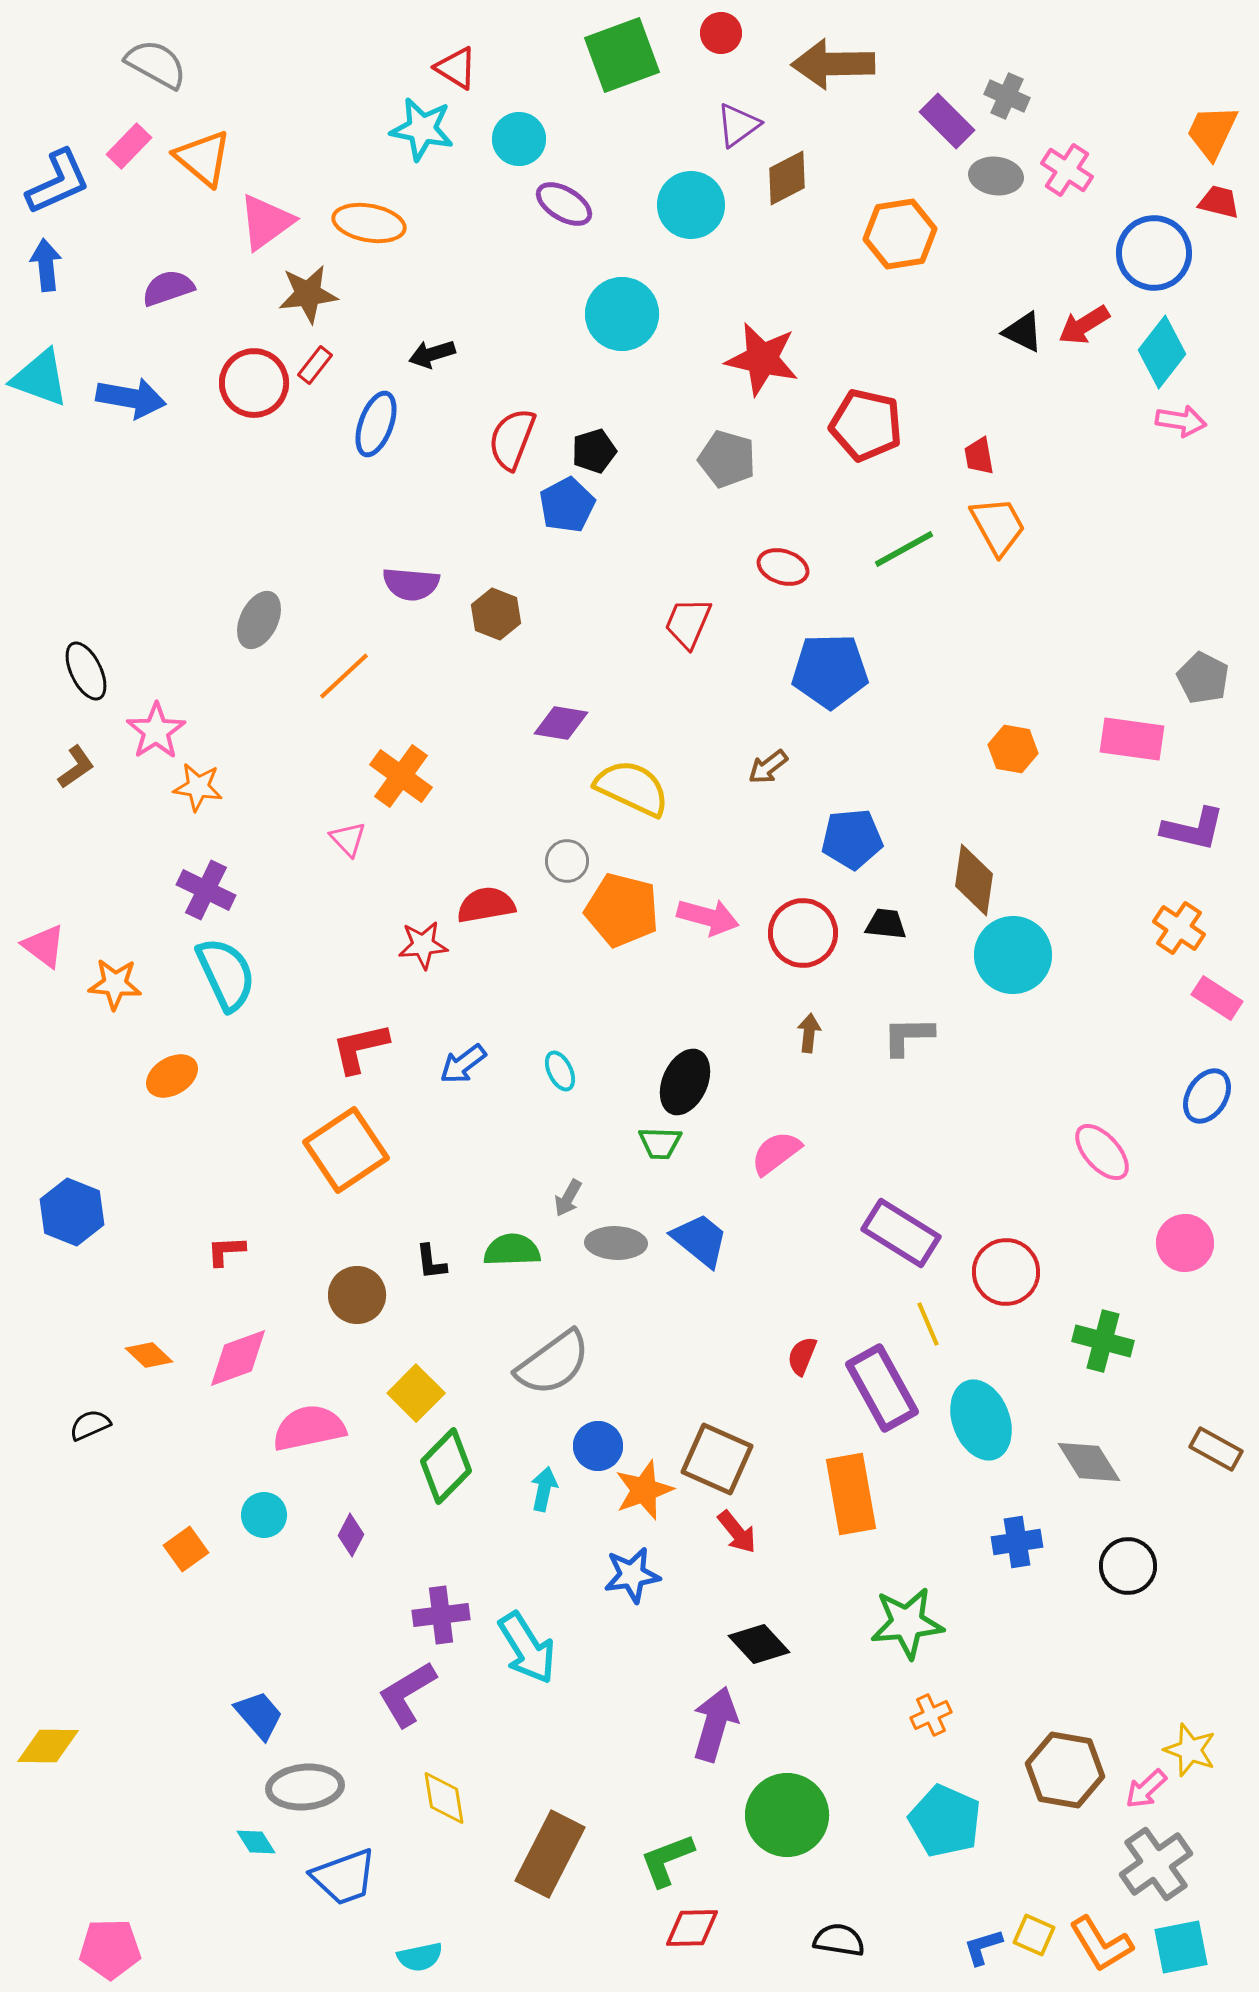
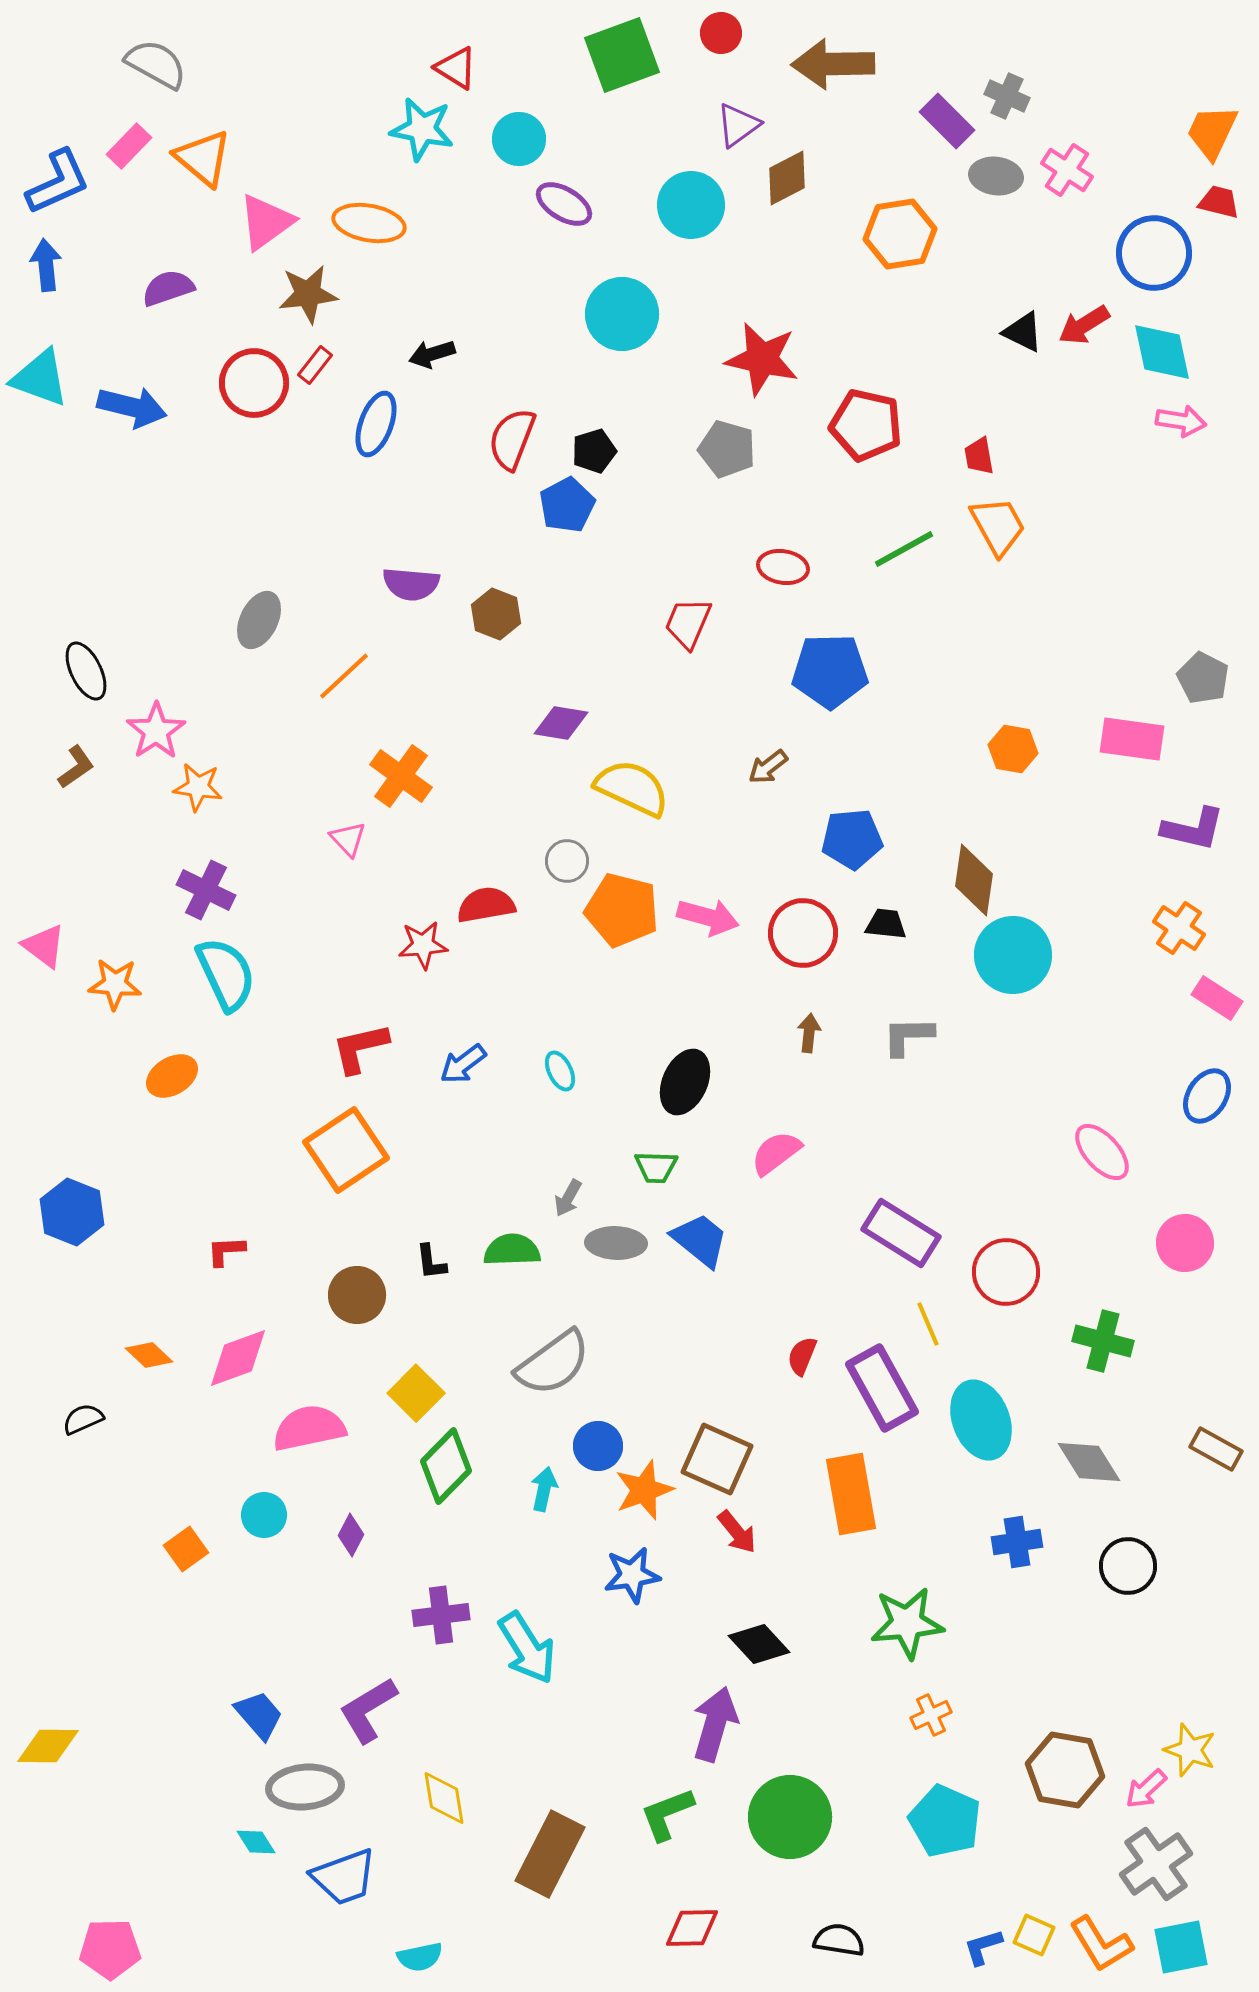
cyan diamond at (1162, 352): rotated 50 degrees counterclockwise
blue arrow at (131, 398): moved 1 px right, 9 px down; rotated 4 degrees clockwise
gray pentagon at (727, 459): moved 10 px up
red ellipse at (783, 567): rotated 9 degrees counterclockwise
green trapezoid at (660, 1143): moved 4 px left, 24 px down
black semicircle at (90, 1425): moved 7 px left, 6 px up
purple L-shape at (407, 1694): moved 39 px left, 16 px down
green circle at (787, 1815): moved 3 px right, 2 px down
green L-shape at (667, 1860): moved 46 px up
